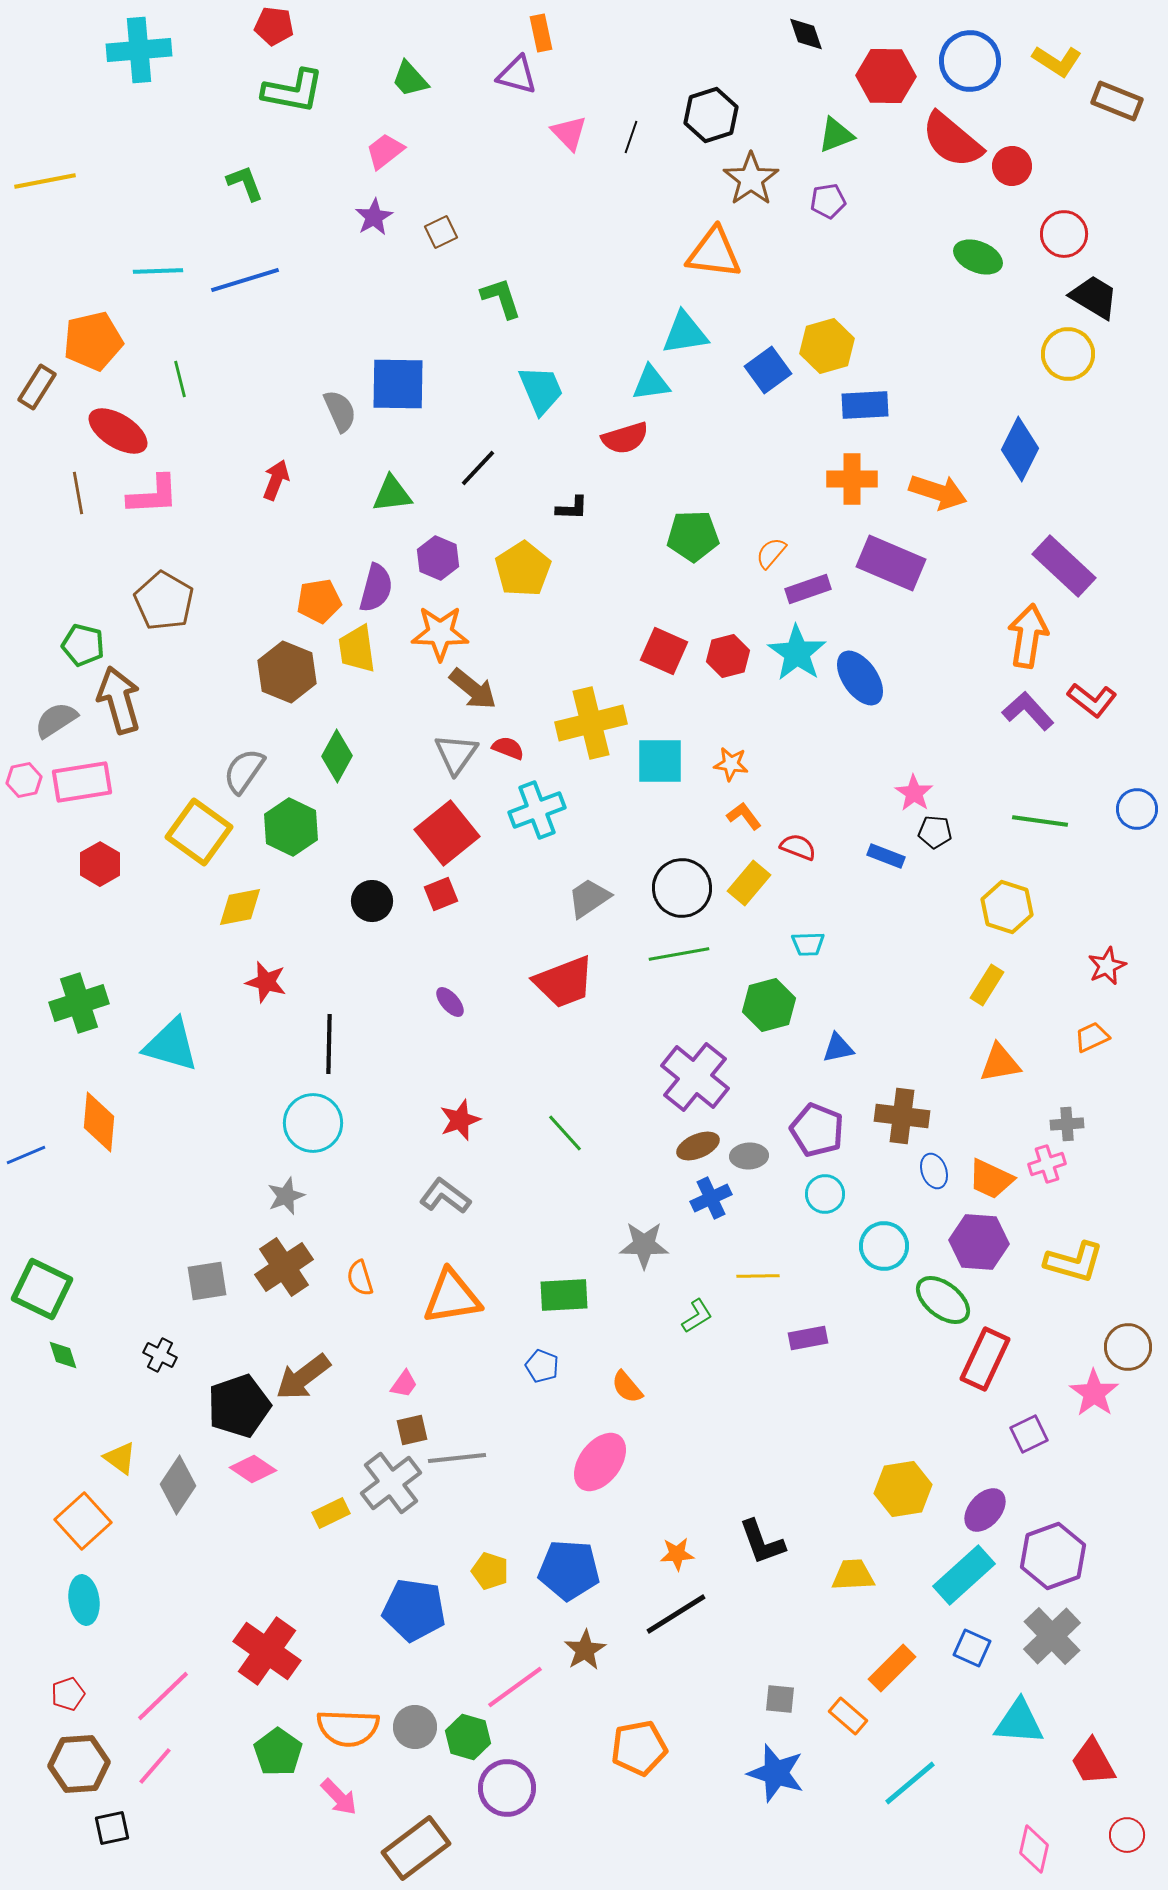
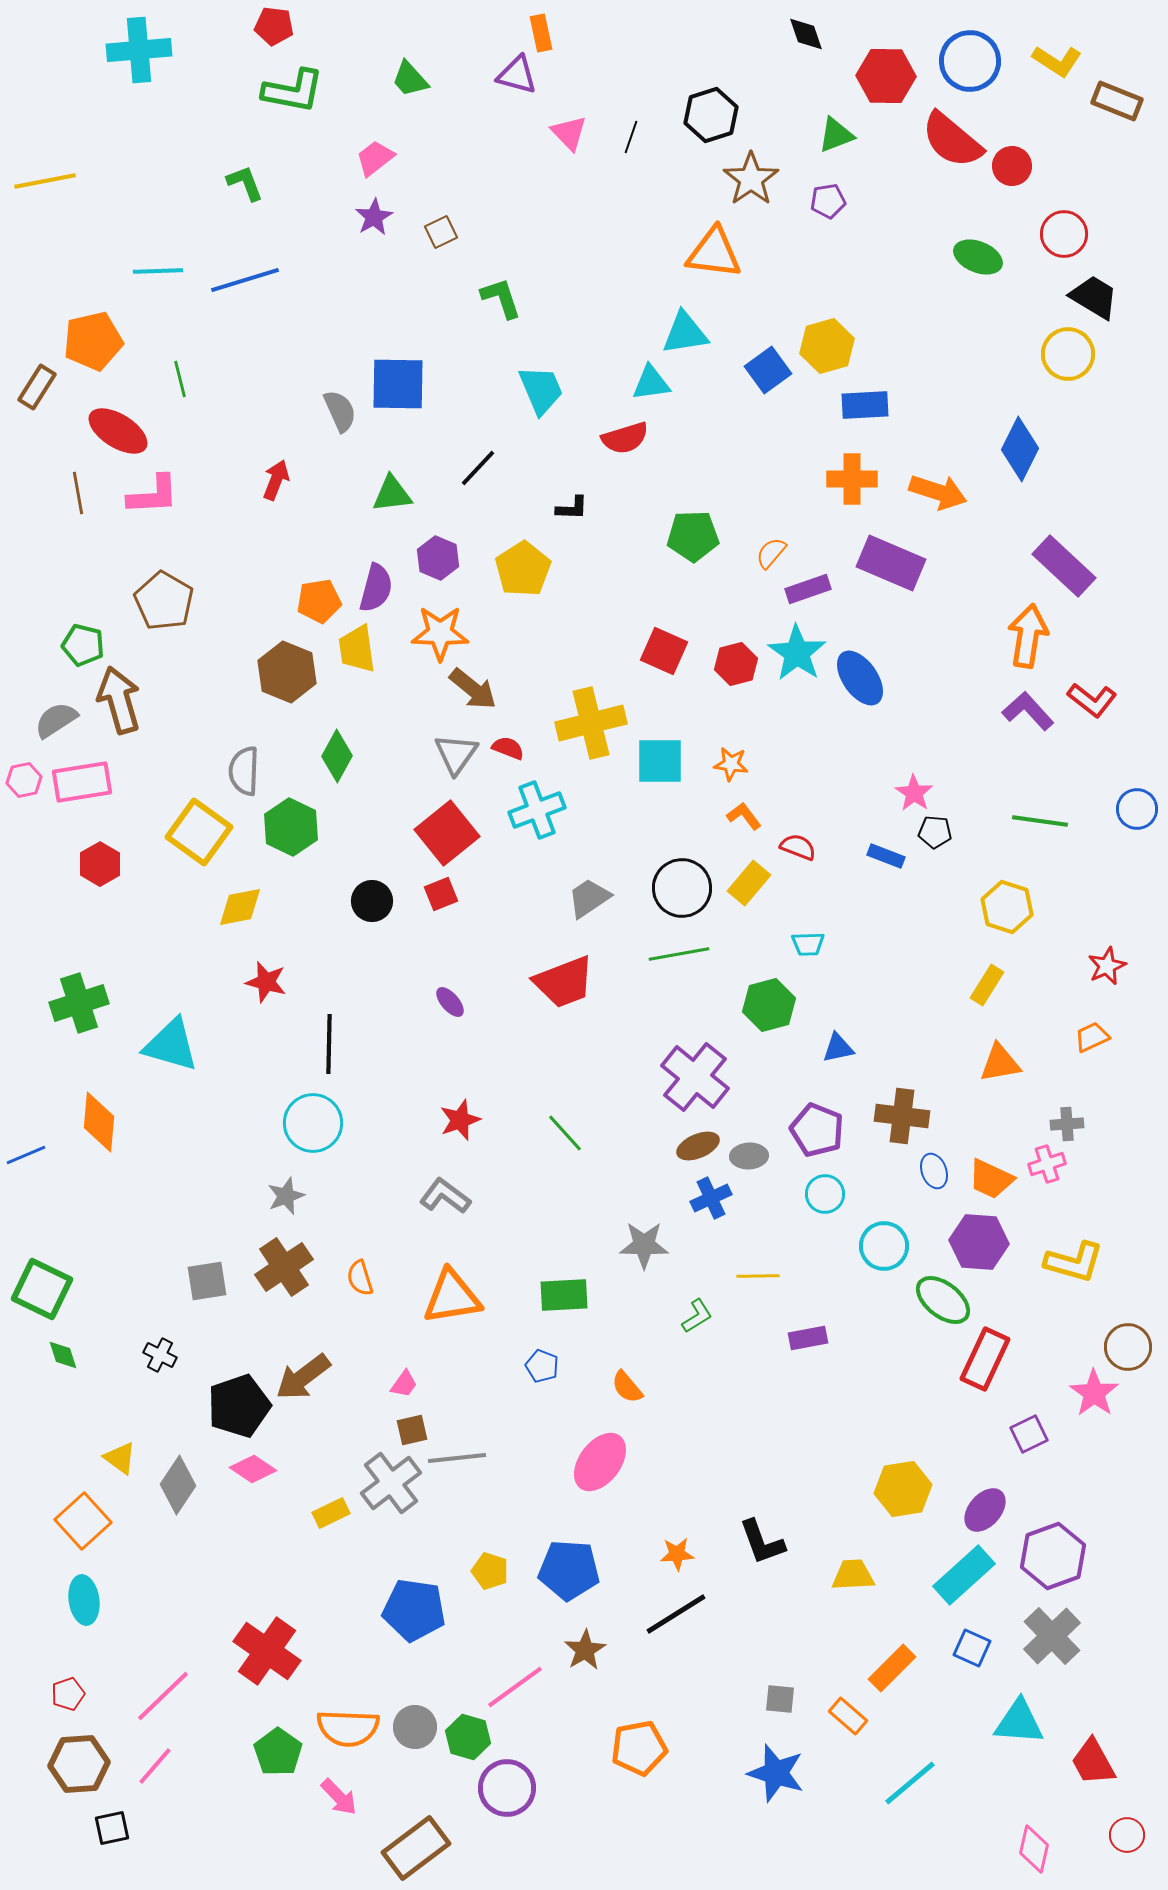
pink trapezoid at (385, 151): moved 10 px left, 7 px down
red hexagon at (728, 656): moved 8 px right, 8 px down
gray semicircle at (244, 771): rotated 33 degrees counterclockwise
